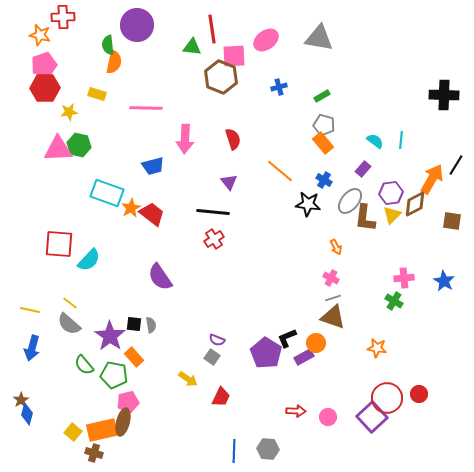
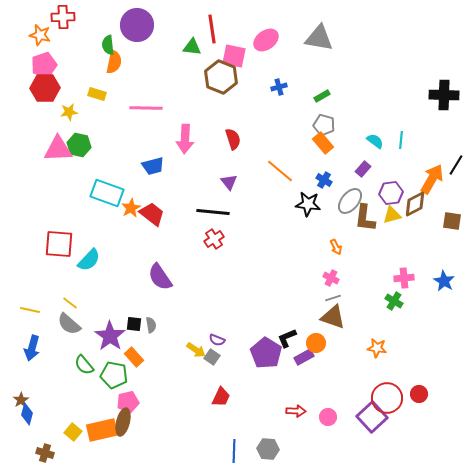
pink square at (234, 56): rotated 15 degrees clockwise
yellow triangle at (392, 215): rotated 30 degrees clockwise
yellow arrow at (188, 379): moved 8 px right, 29 px up
brown cross at (94, 453): moved 49 px left
